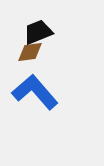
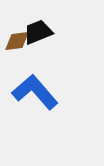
brown diamond: moved 13 px left, 11 px up
